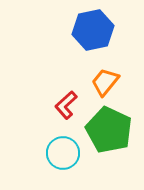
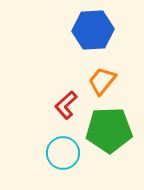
blue hexagon: rotated 9 degrees clockwise
orange trapezoid: moved 3 px left, 1 px up
green pentagon: rotated 27 degrees counterclockwise
